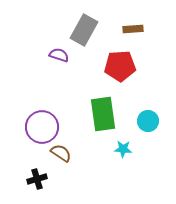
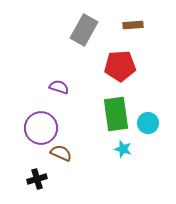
brown rectangle: moved 4 px up
purple semicircle: moved 32 px down
green rectangle: moved 13 px right
cyan circle: moved 2 px down
purple circle: moved 1 px left, 1 px down
cyan star: rotated 12 degrees clockwise
brown semicircle: rotated 10 degrees counterclockwise
